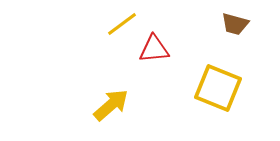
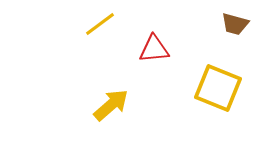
yellow line: moved 22 px left
